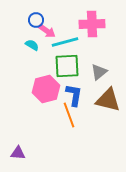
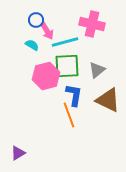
pink cross: rotated 15 degrees clockwise
pink arrow: rotated 24 degrees clockwise
gray triangle: moved 2 px left, 2 px up
pink hexagon: moved 13 px up
brown triangle: rotated 12 degrees clockwise
purple triangle: rotated 35 degrees counterclockwise
